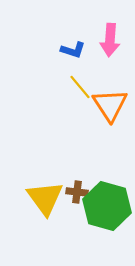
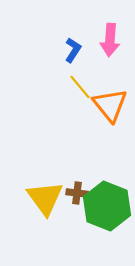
blue L-shape: rotated 75 degrees counterclockwise
orange triangle: rotated 6 degrees counterclockwise
brown cross: moved 1 px down
green hexagon: rotated 6 degrees clockwise
